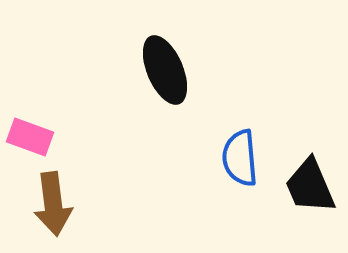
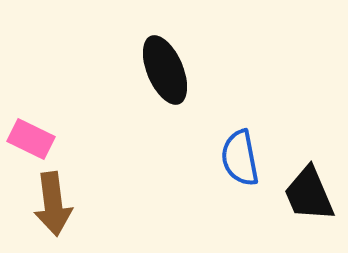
pink rectangle: moved 1 px right, 2 px down; rotated 6 degrees clockwise
blue semicircle: rotated 6 degrees counterclockwise
black trapezoid: moved 1 px left, 8 px down
